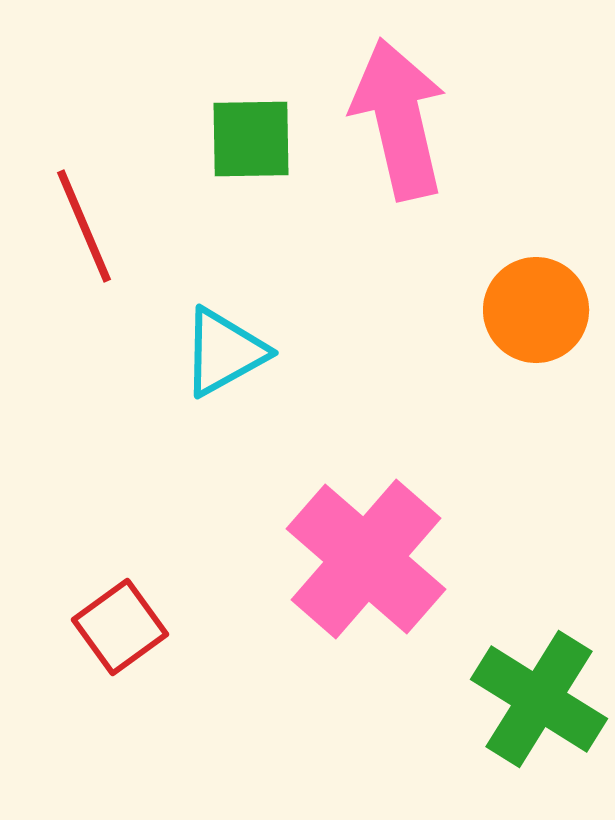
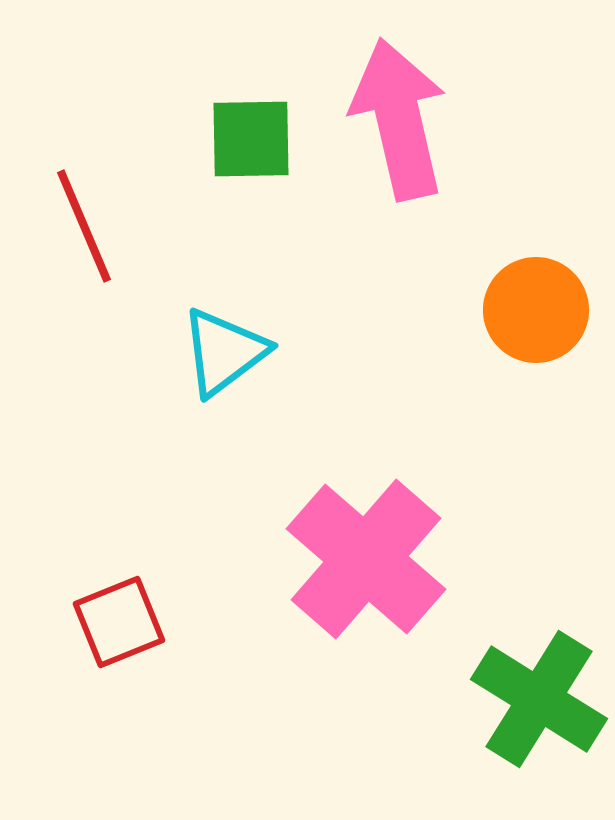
cyan triangle: rotated 8 degrees counterclockwise
red square: moved 1 px left, 5 px up; rotated 14 degrees clockwise
